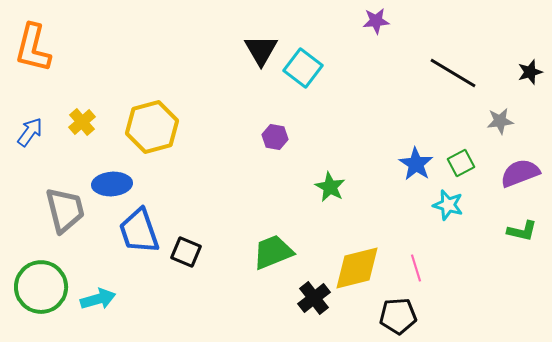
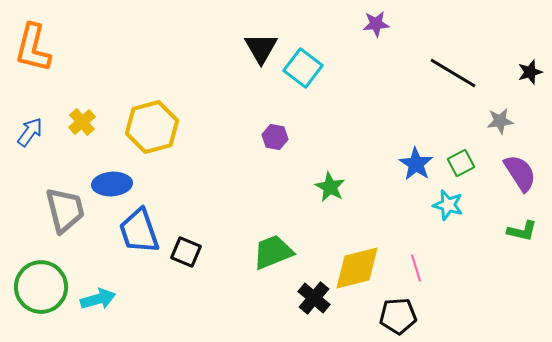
purple star: moved 3 px down
black triangle: moved 2 px up
purple semicircle: rotated 78 degrees clockwise
black cross: rotated 12 degrees counterclockwise
